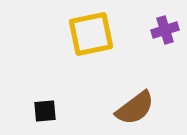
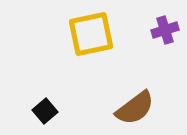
black square: rotated 35 degrees counterclockwise
